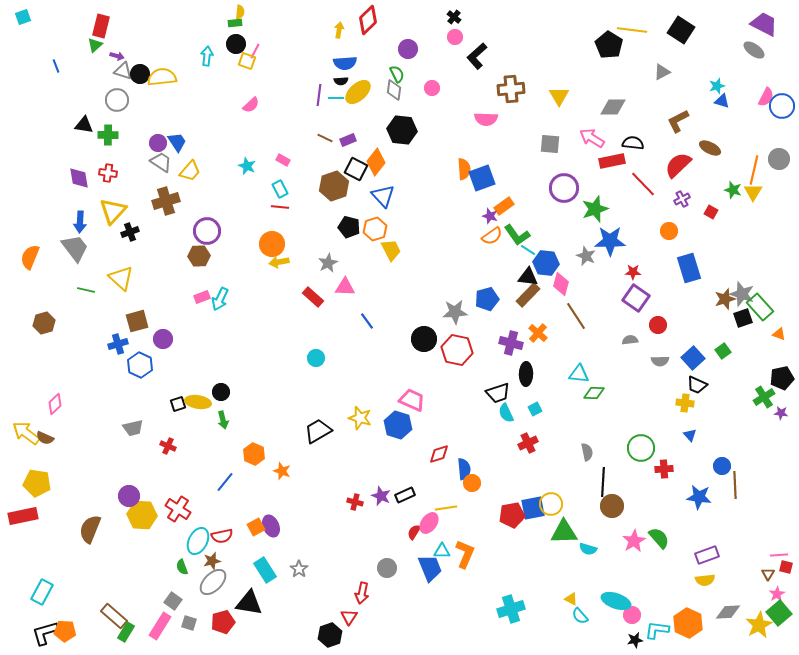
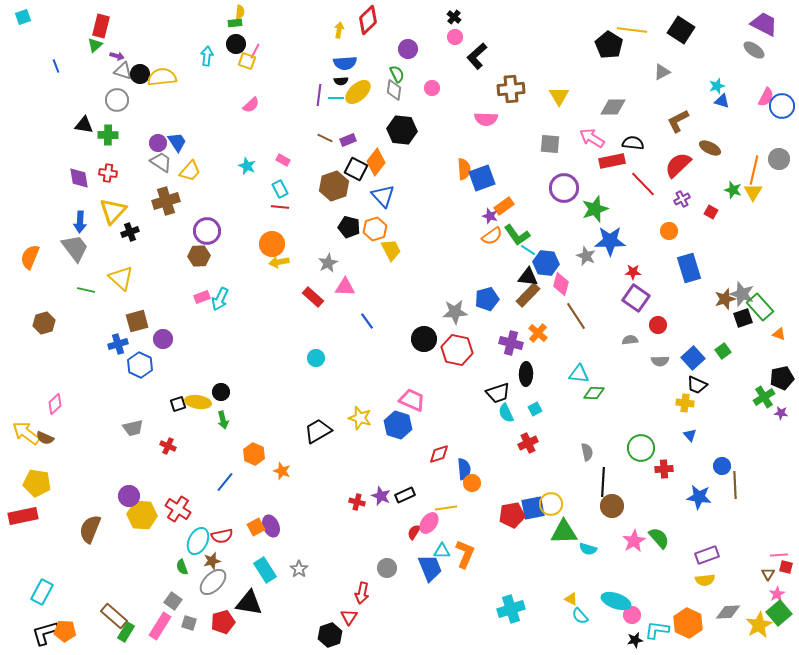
red cross at (355, 502): moved 2 px right
